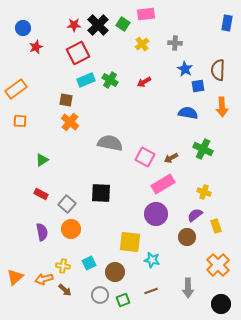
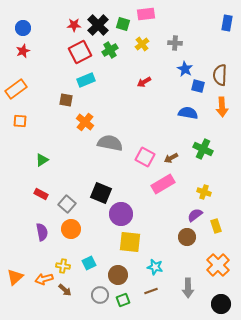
green square at (123, 24): rotated 16 degrees counterclockwise
red star at (36, 47): moved 13 px left, 4 px down
red square at (78, 53): moved 2 px right, 1 px up
brown semicircle at (218, 70): moved 2 px right, 5 px down
green cross at (110, 80): moved 30 px up; rotated 28 degrees clockwise
blue square at (198, 86): rotated 24 degrees clockwise
orange cross at (70, 122): moved 15 px right
black square at (101, 193): rotated 20 degrees clockwise
purple circle at (156, 214): moved 35 px left
cyan star at (152, 260): moved 3 px right, 7 px down
brown circle at (115, 272): moved 3 px right, 3 px down
